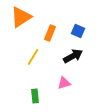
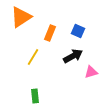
pink triangle: moved 27 px right, 11 px up
